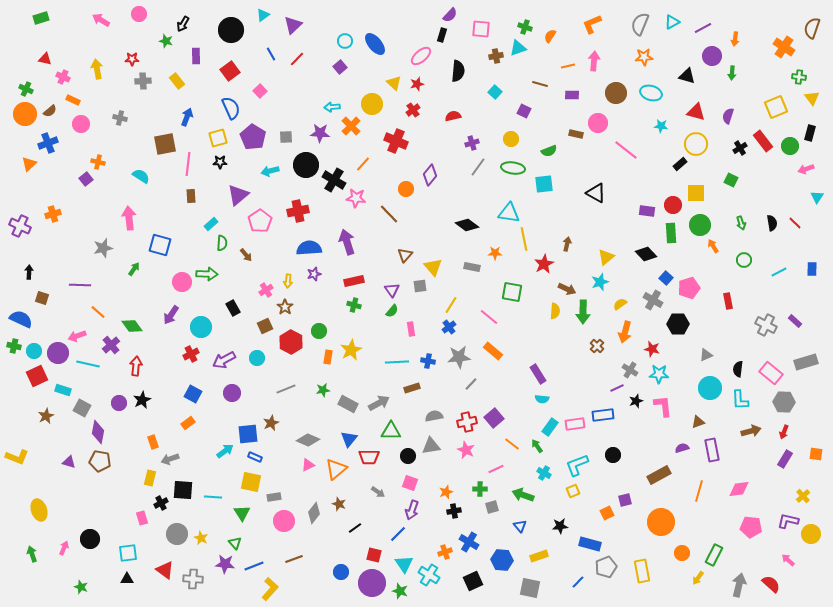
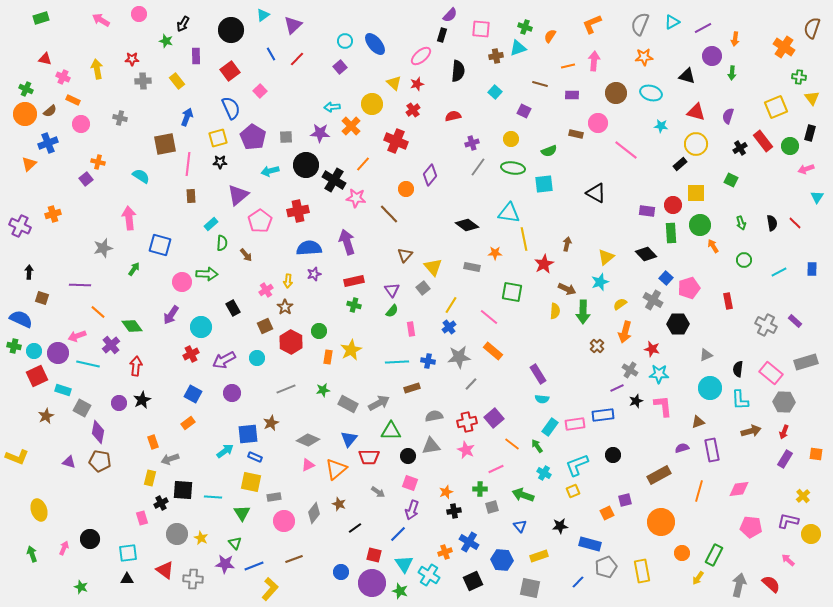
gray square at (420, 286): moved 3 px right, 2 px down; rotated 32 degrees counterclockwise
